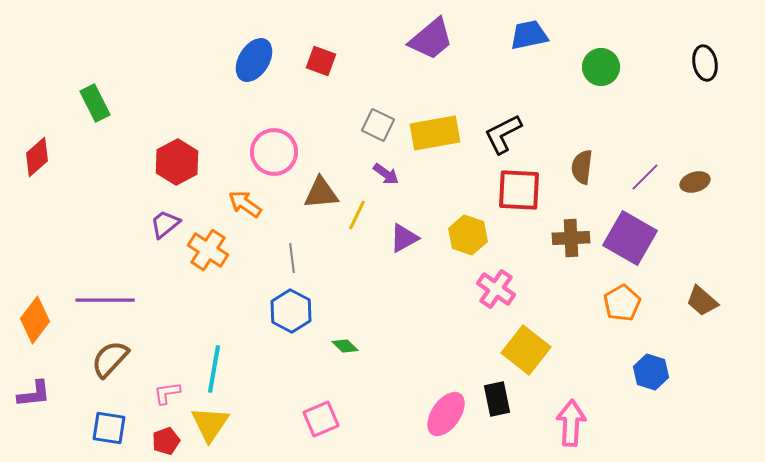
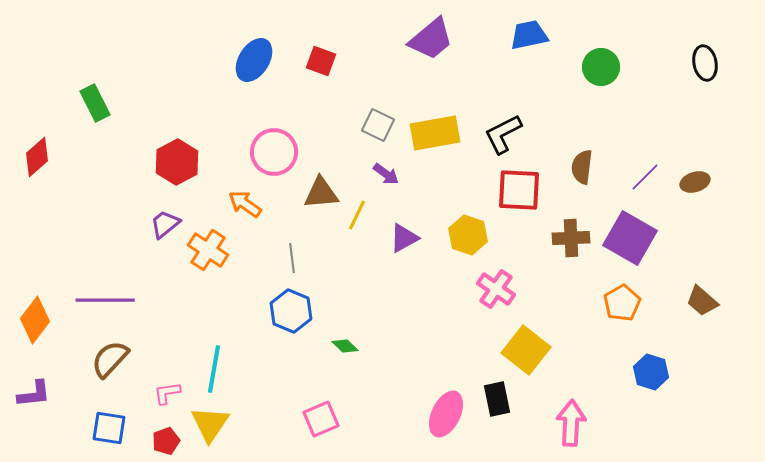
blue hexagon at (291, 311): rotated 6 degrees counterclockwise
pink ellipse at (446, 414): rotated 9 degrees counterclockwise
